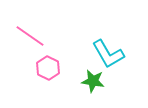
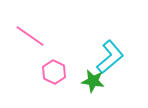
cyan L-shape: moved 2 px right, 3 px down; rotated 100 degrees counterclockwise
pink hexagon: moved 6 px right, 4 px down
